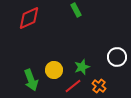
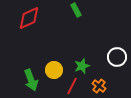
green star: moved 1 px up
red line: moved 1 px left; rotated 24 degrees counterclockwise
